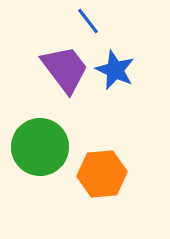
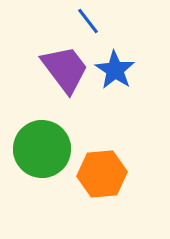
blue star: rotated 9 degrees clockwise
green circle: moved 2 px right, 2 px down
